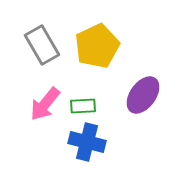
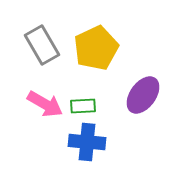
yellow pentagon: moved 1 px left, 2 px down
pink arrow: rotated 99 degrees counterclockwise
blue cross: rotated 9 degrees counterclockwise
